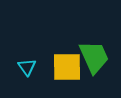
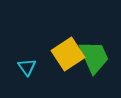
yellow square: moved 1 px right, 13 px up; rotated 32 degrees counterclockwise
